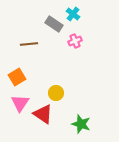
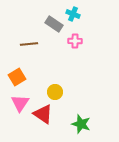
cyan cross: rotated 16 degrees counterclockwise
pink cross: rotated 24 degrees clockwise
yellow circle: moved 1 px left, 1 px up
